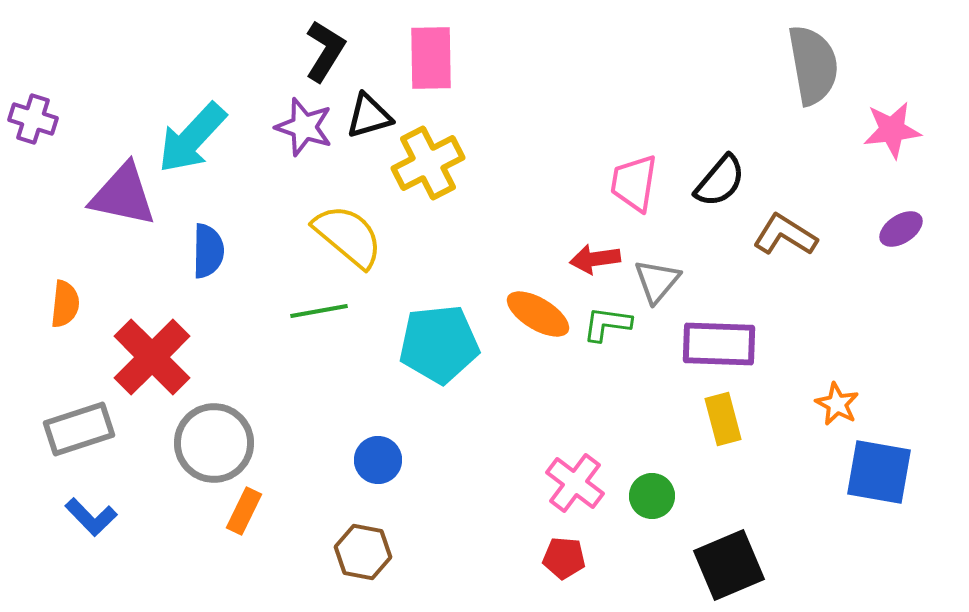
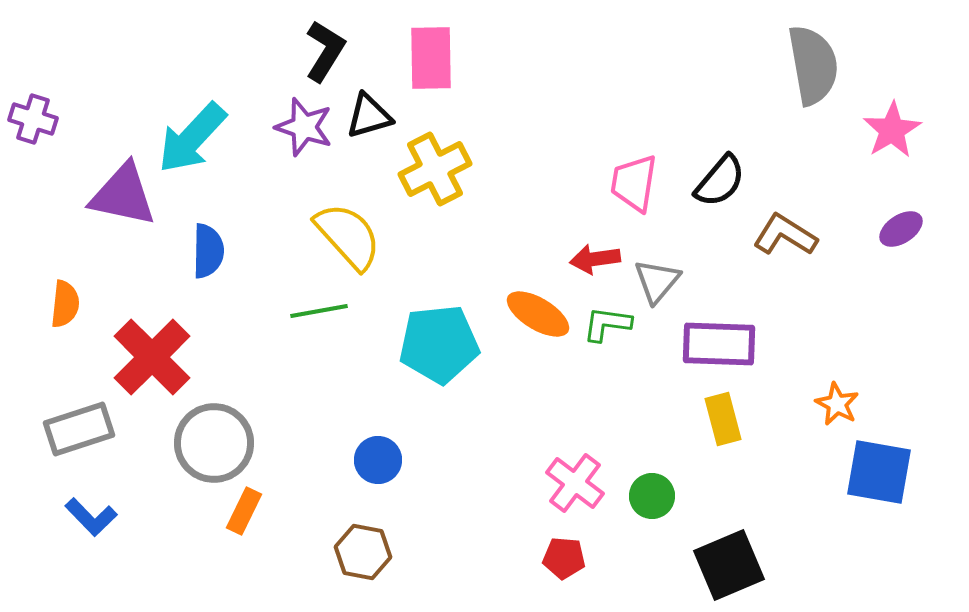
pink star: rotated 24 degrees counterclockwise
yellow cross: moved 7 px right, 6 px down
yellow semicircle: rotated 8 degrees clockwise
